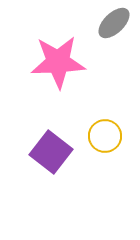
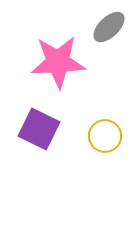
gray ellipse: moved 5 px left, 4 px down
purple square: moved 12 px left, 23 px up; rotated 12 degrees counterclockwise
